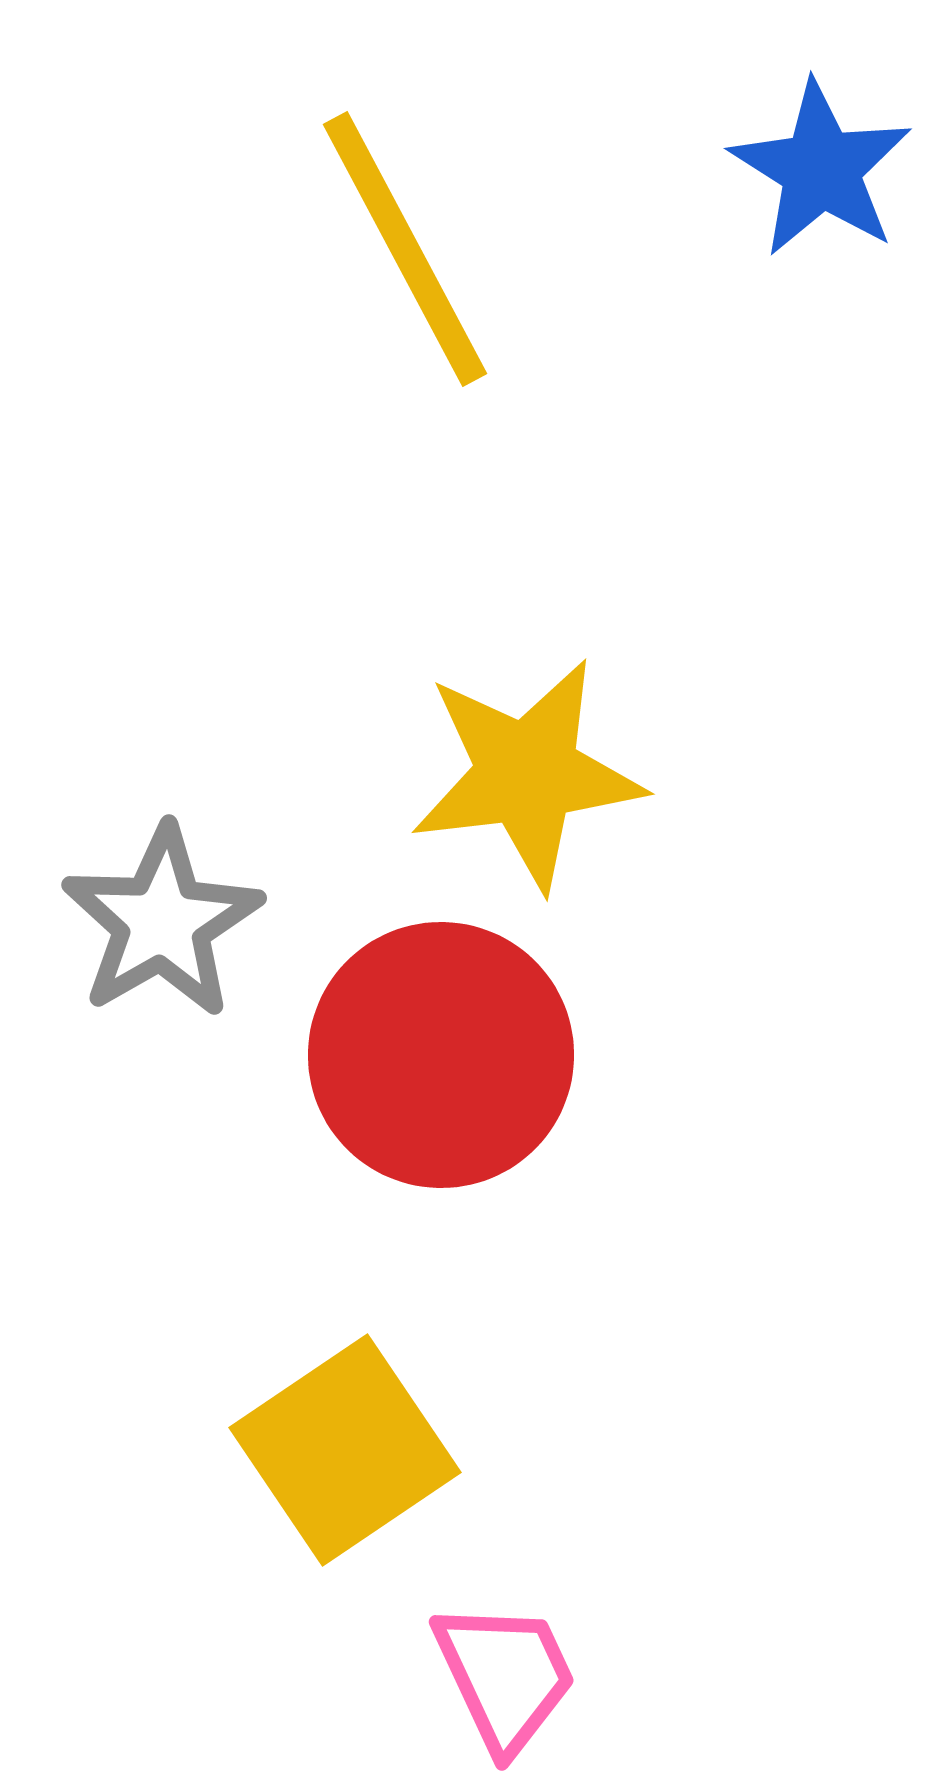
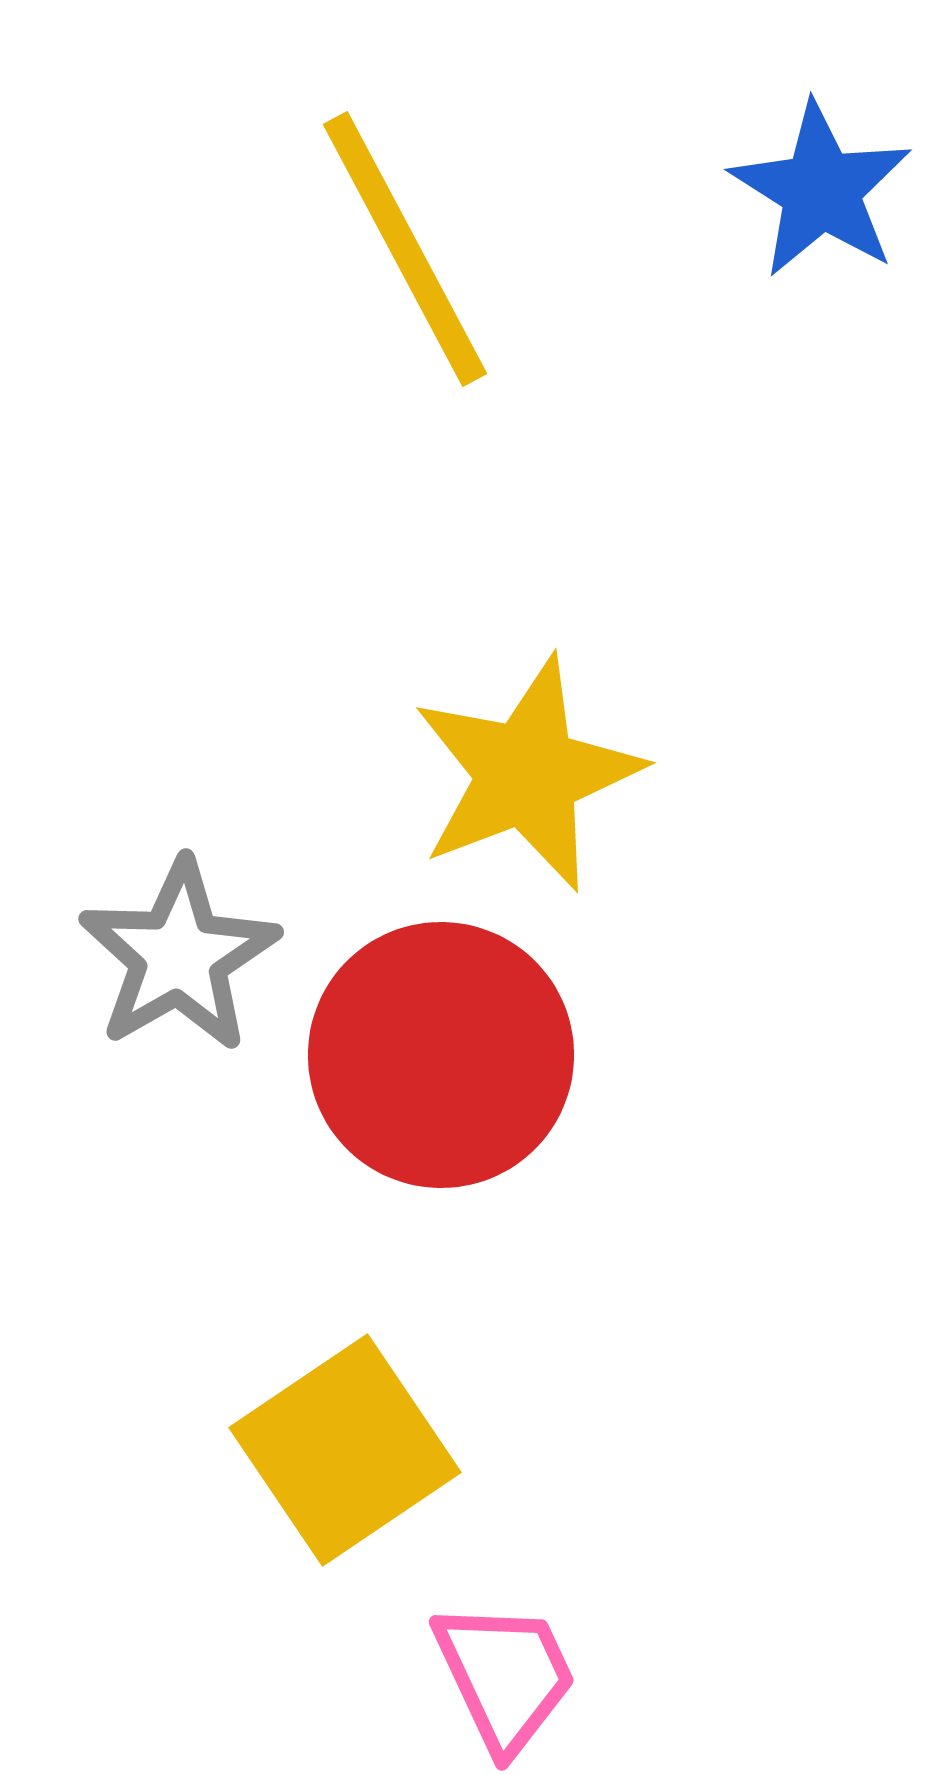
blue star: moved 21 px down
yellow star: rotated 14 degrees counterclockwise
gray star: moved 17 px right, 34 px down
